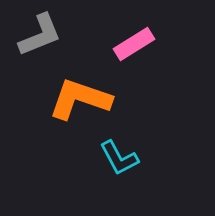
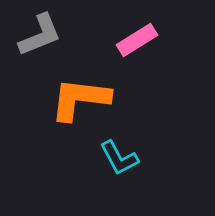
pink rectangle: moved 3 px right, 4 px up
orange L-shape: rotated 12 degrees counterclockwise
